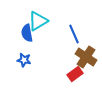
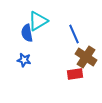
red rectangle: rotated 28 degrees clockwise
